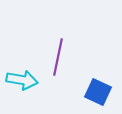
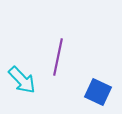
cyan arrow: rotated 36 degrees clockwise
